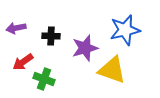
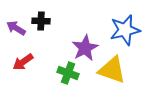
purple arrow: rotated 42 degrees clockwise
black cross: moved 10 px left, 15 px up
purple star: rotated 12 degrees counterclockwise
green cross: moved 24 px right, 6 px up
